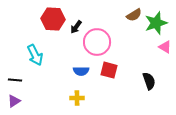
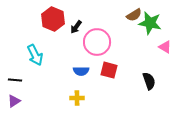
red hexagon: rotated 20 degrees clockwise
green star: moved 6 px left; rotated 30 degrees clockwise
